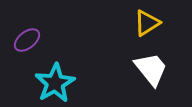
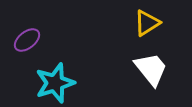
cyan star: rotated 12 degrees clockwise
